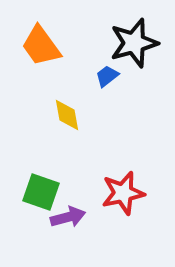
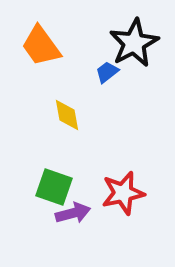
black star: rotated 12 degrees counterclockwise
blue trapezoid: moved 4 px up
green square: moved 13 px right, 5 px up
purple arrow: moved 5 px right, 4 px up
